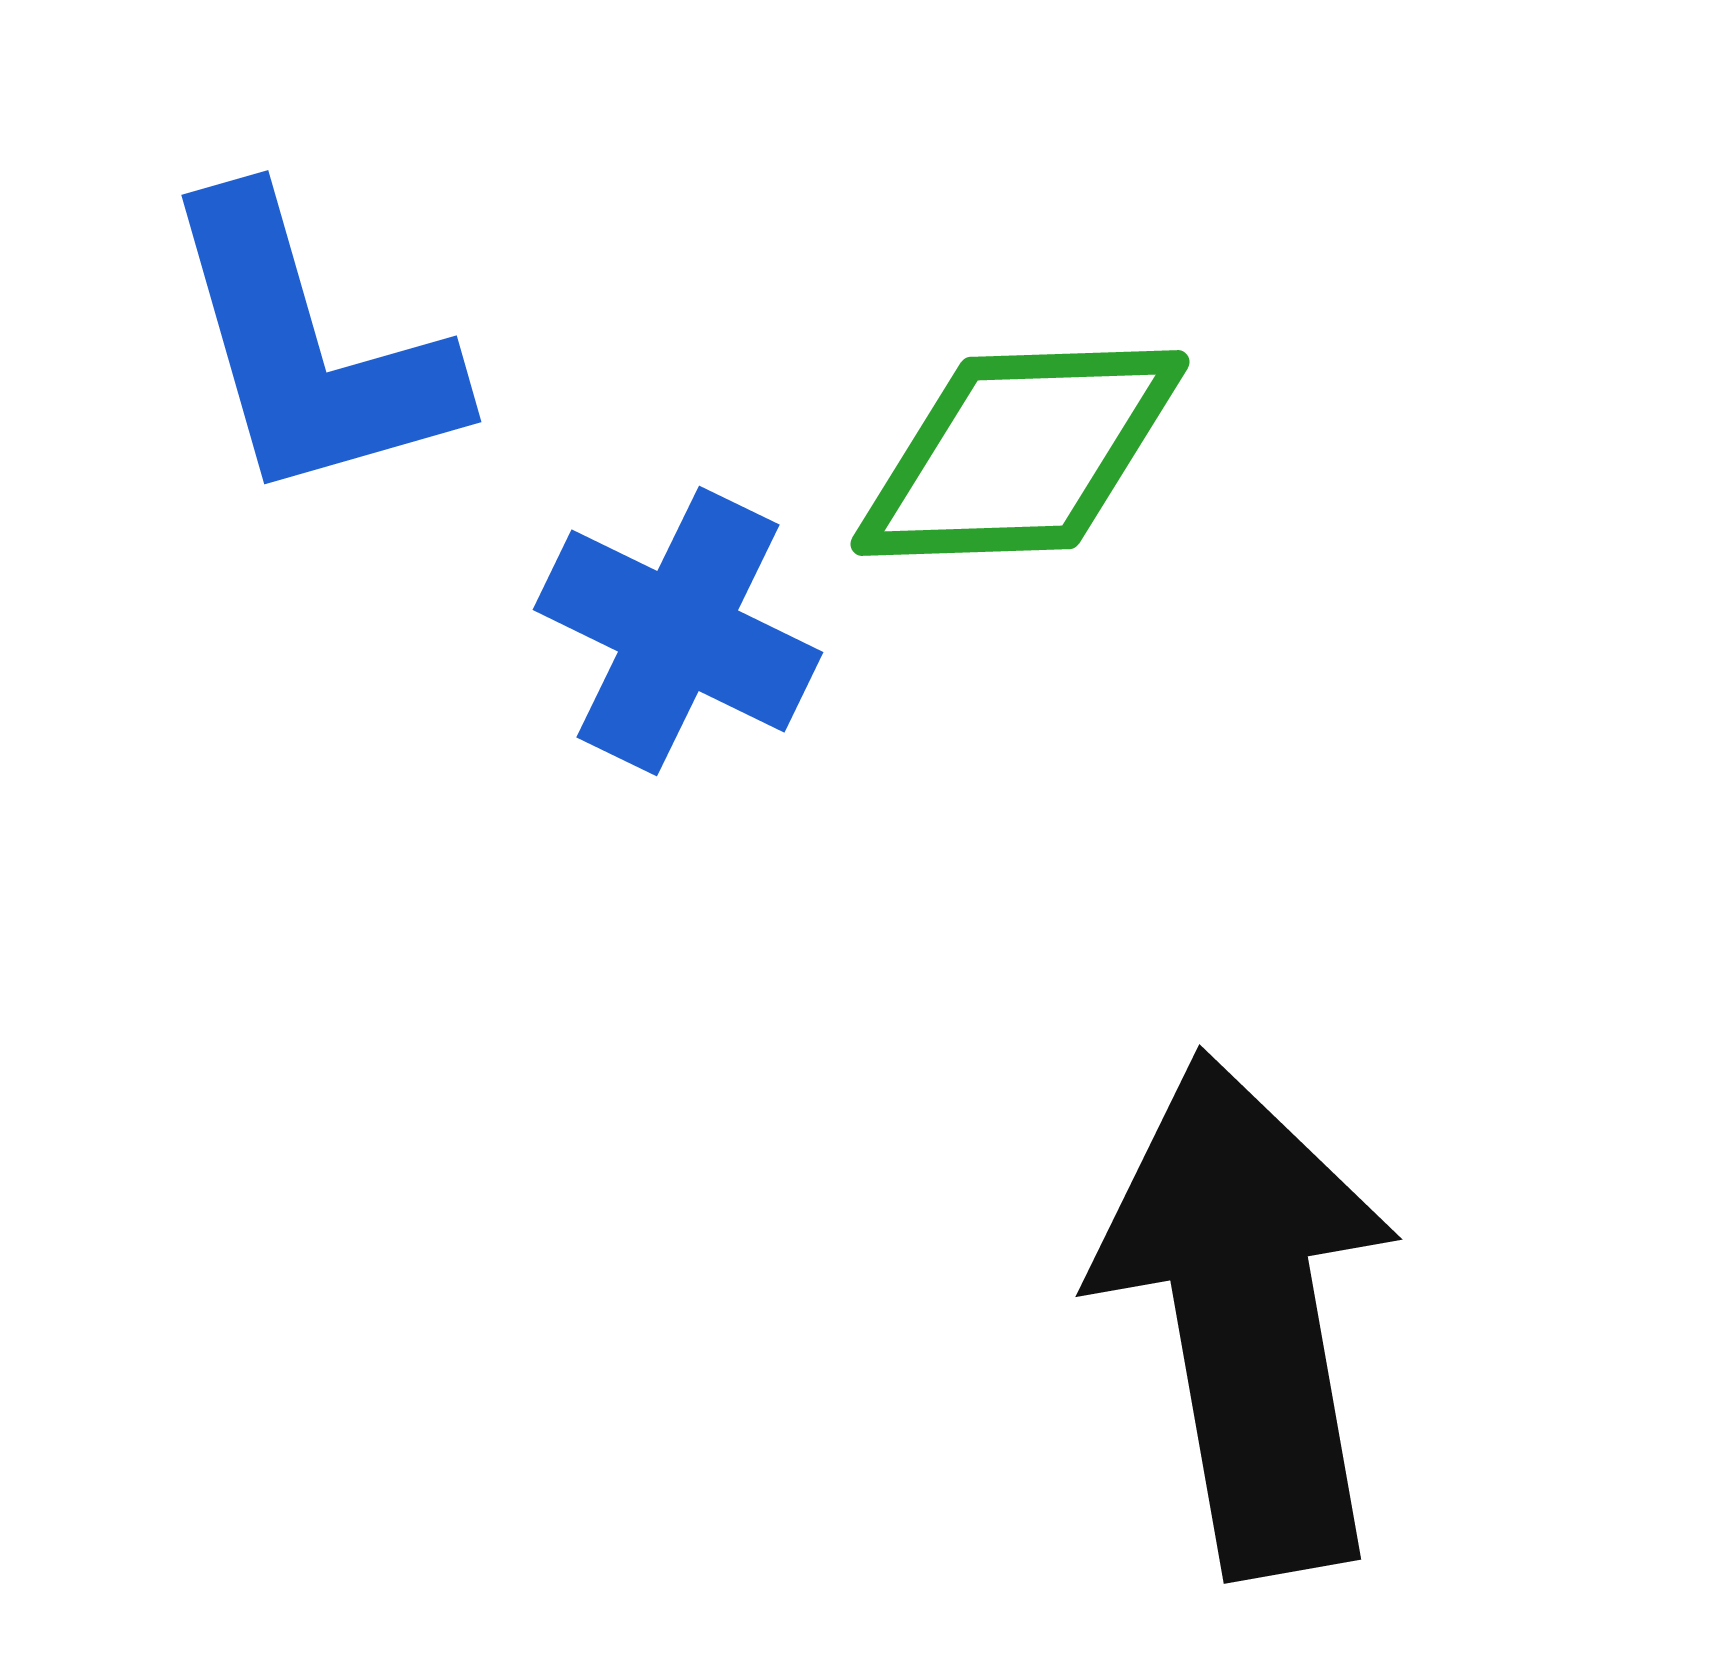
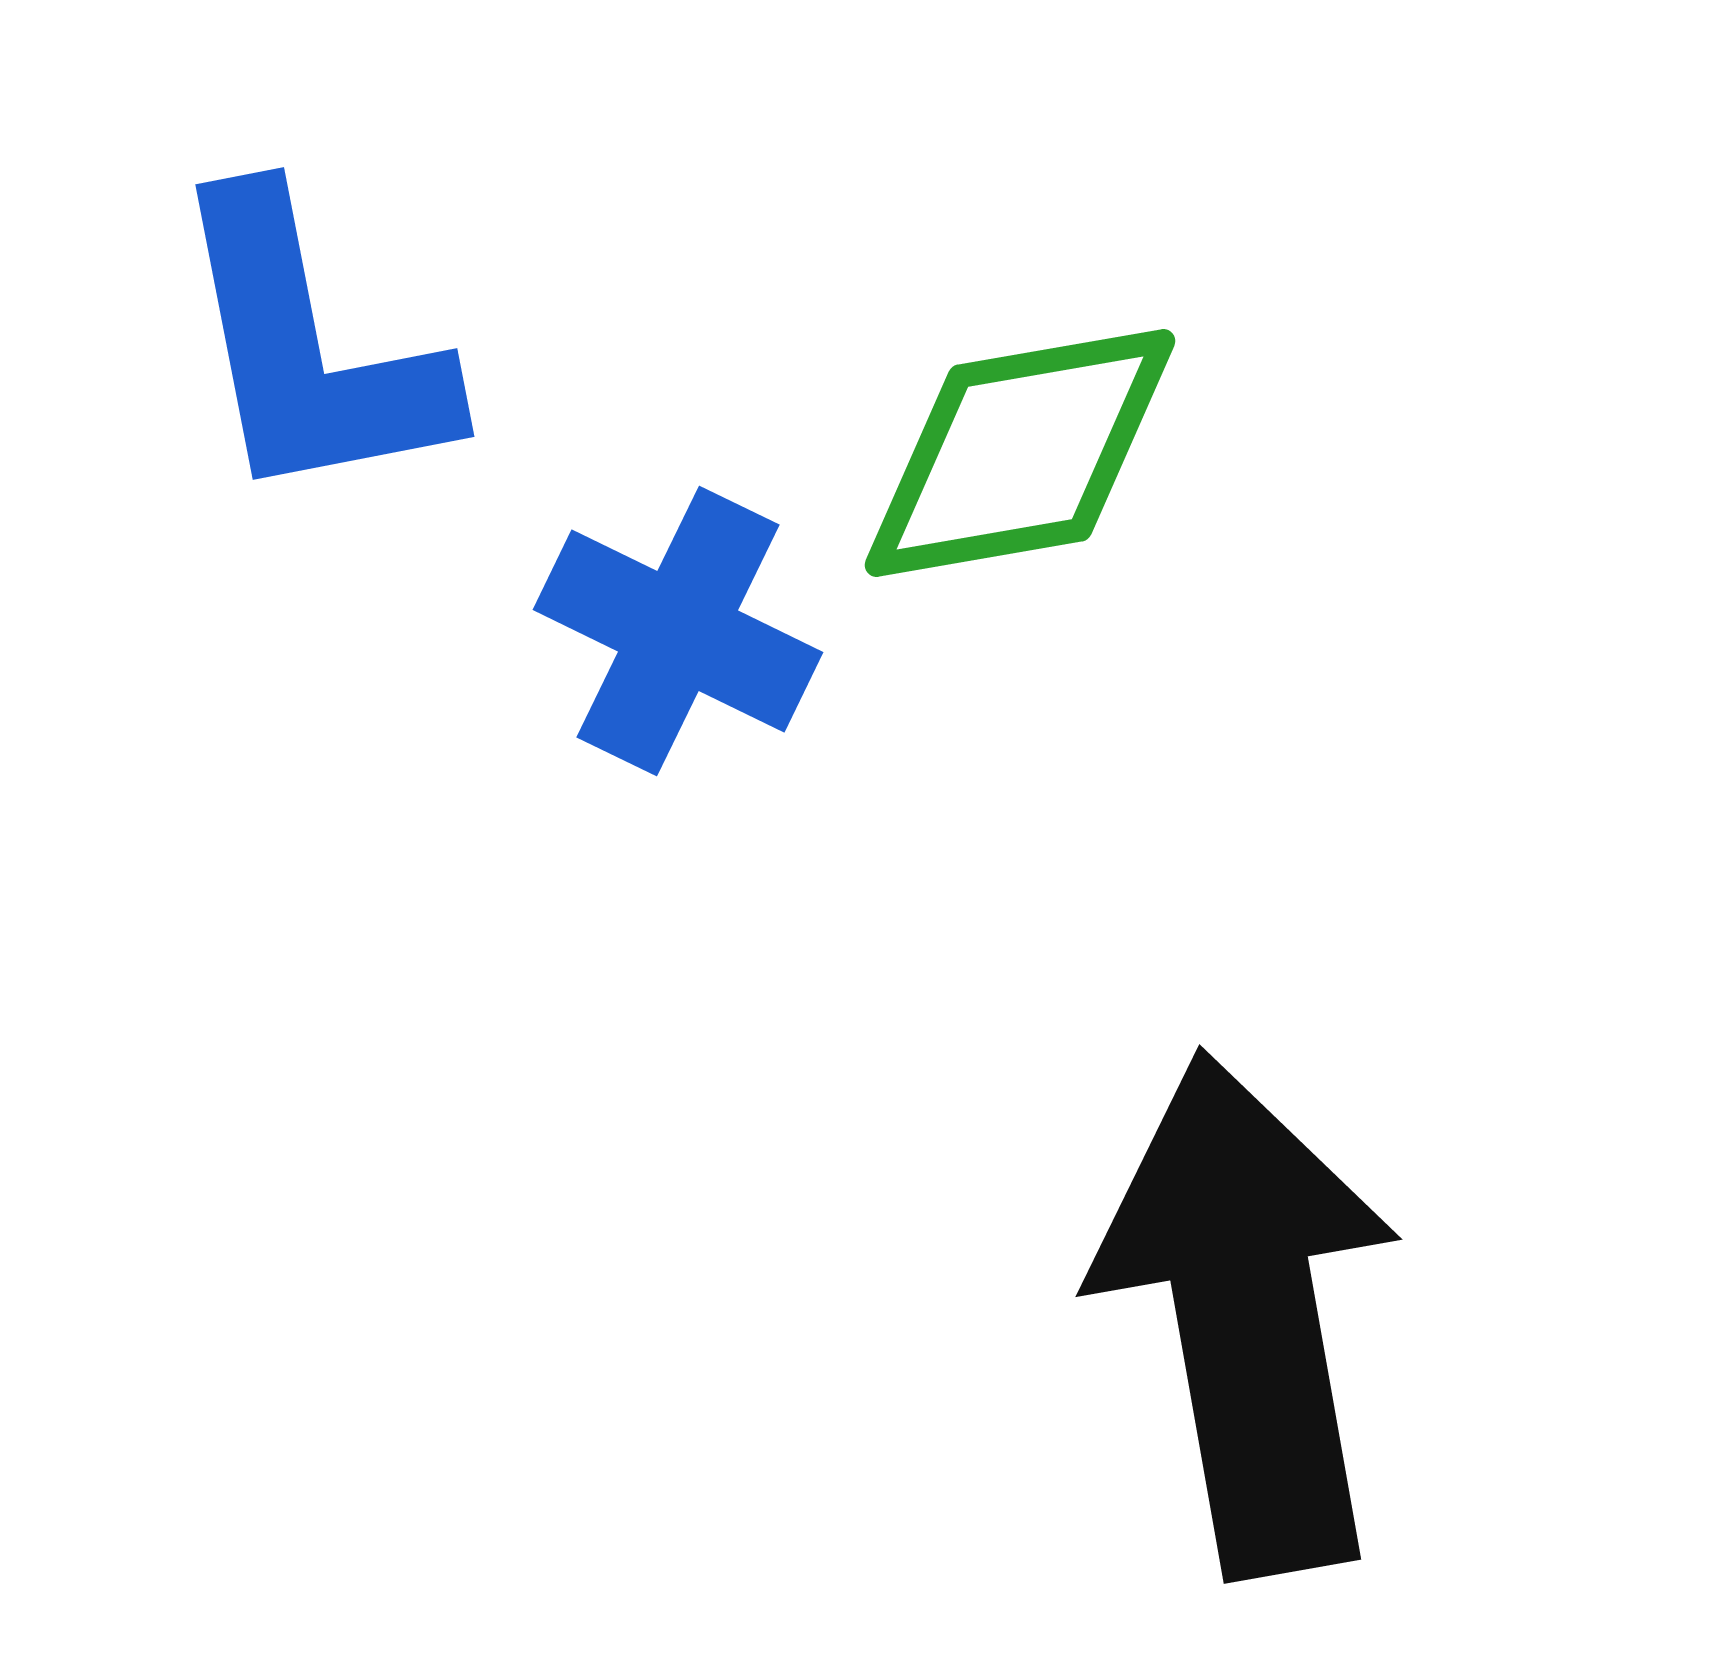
blue L-shape: rotated 5 degrees clockwise
green diamond: rotated 8 degrees counterclockwise
